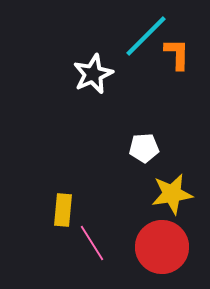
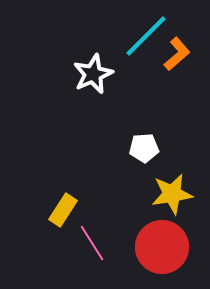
orange L-shape: rotated 48 degrees clockwise
yellow rectangle: rotated 28 degrees clockwise
